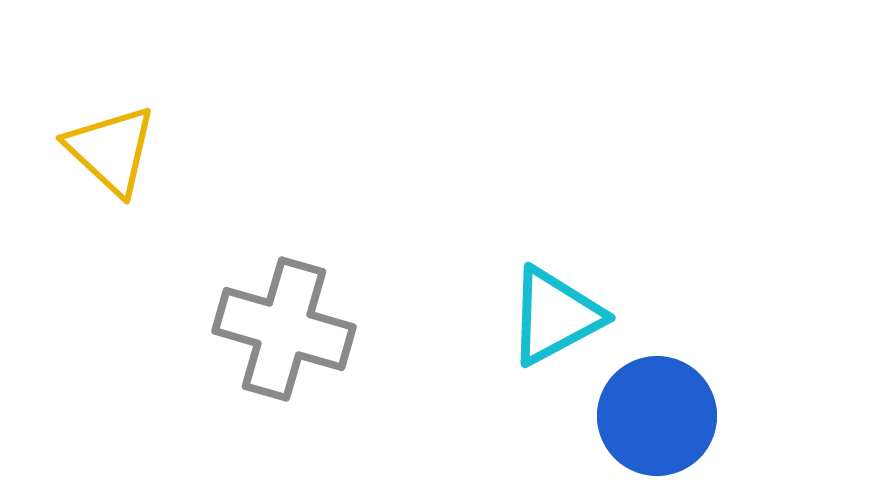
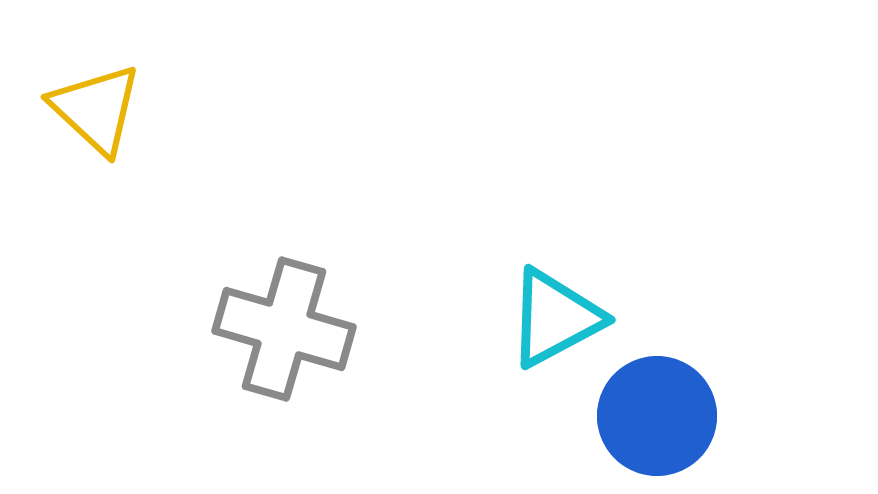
yellow triangle: moved 15 px left, 41 px up
cyan triangle: moved 2 px down
